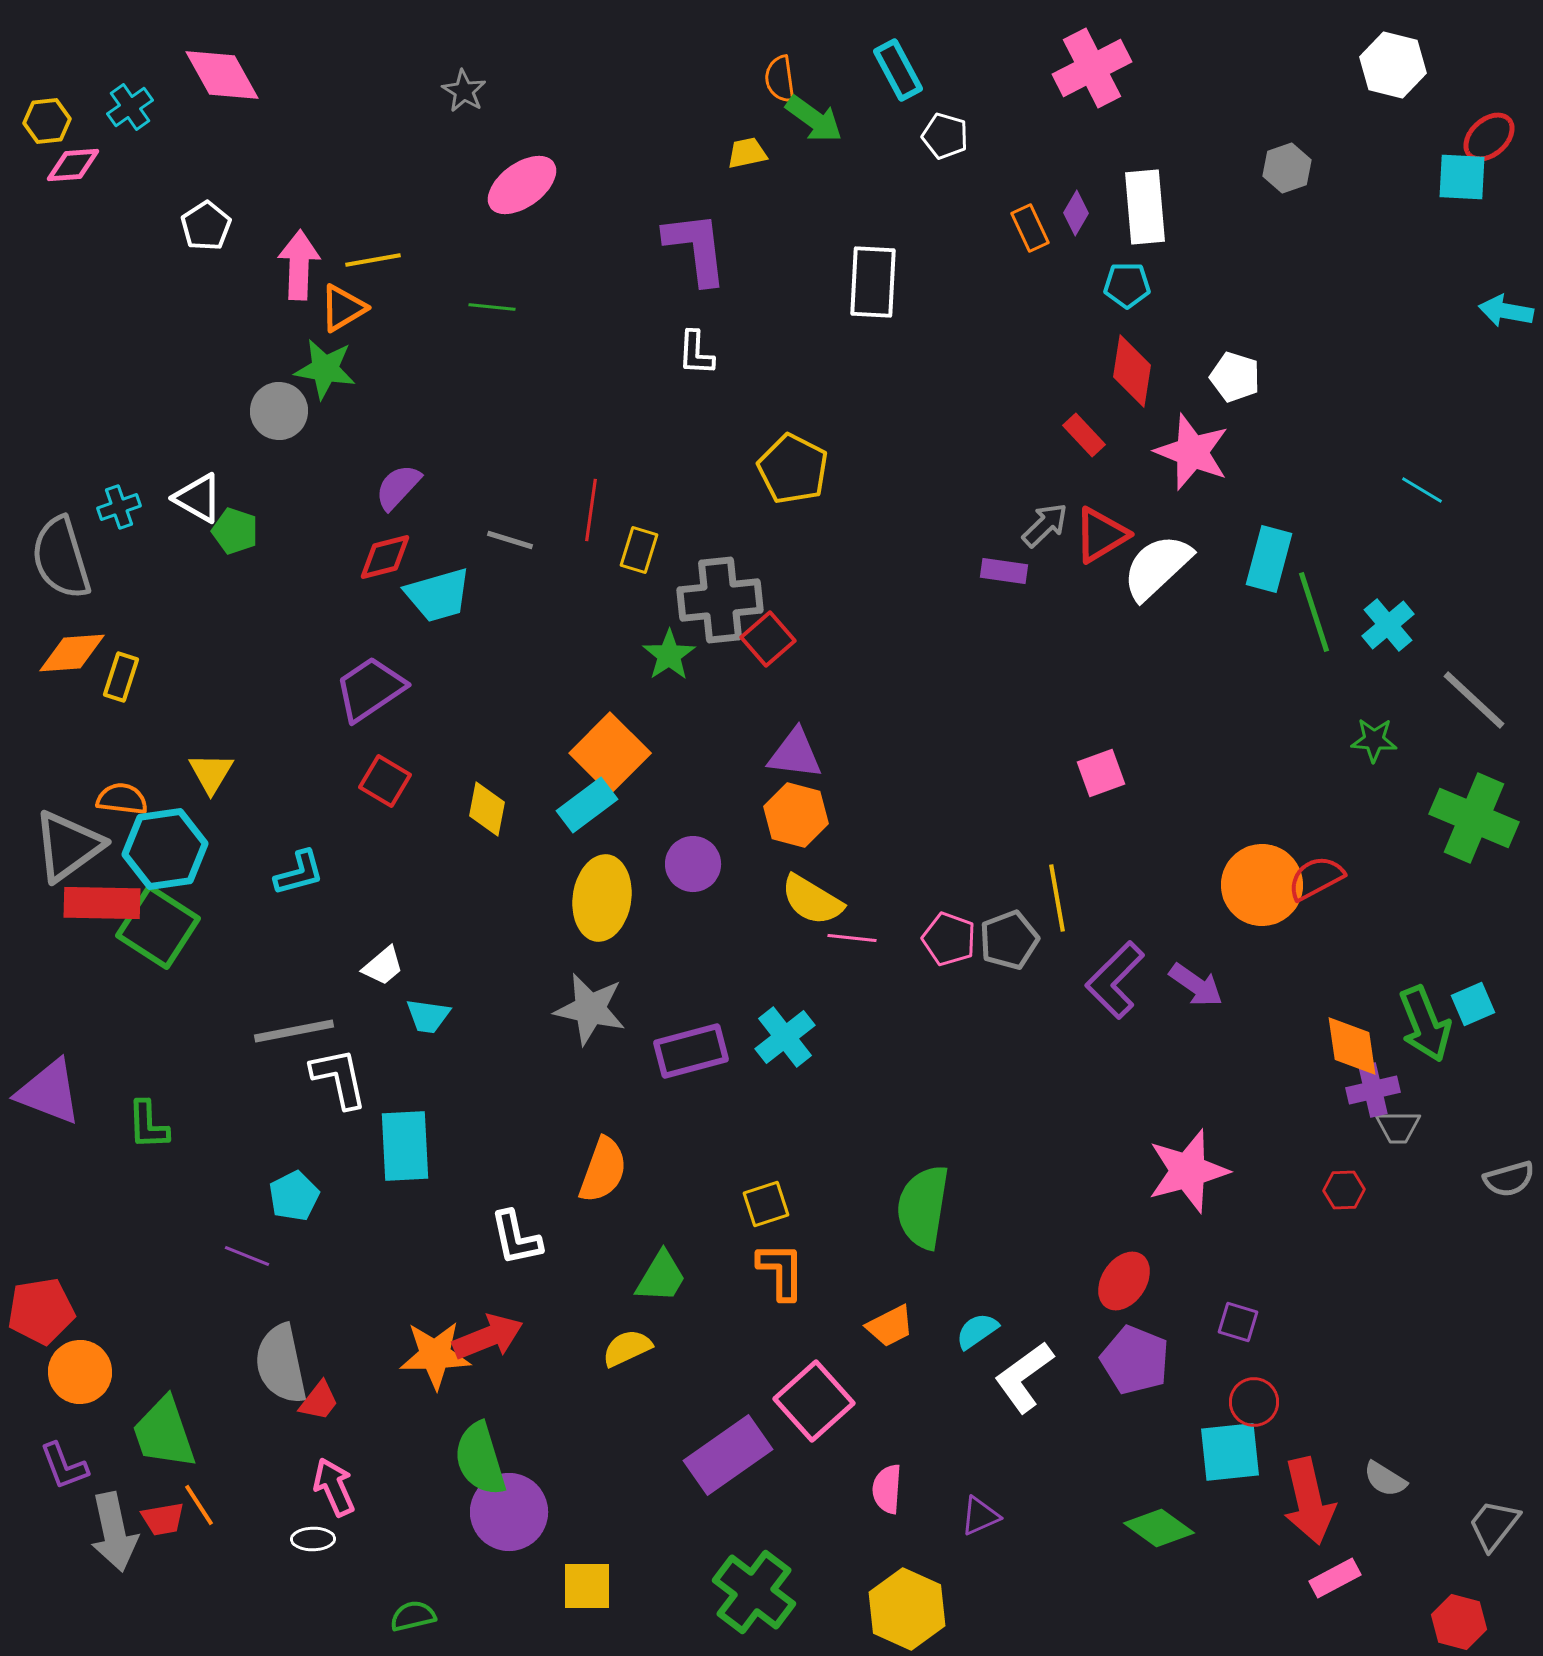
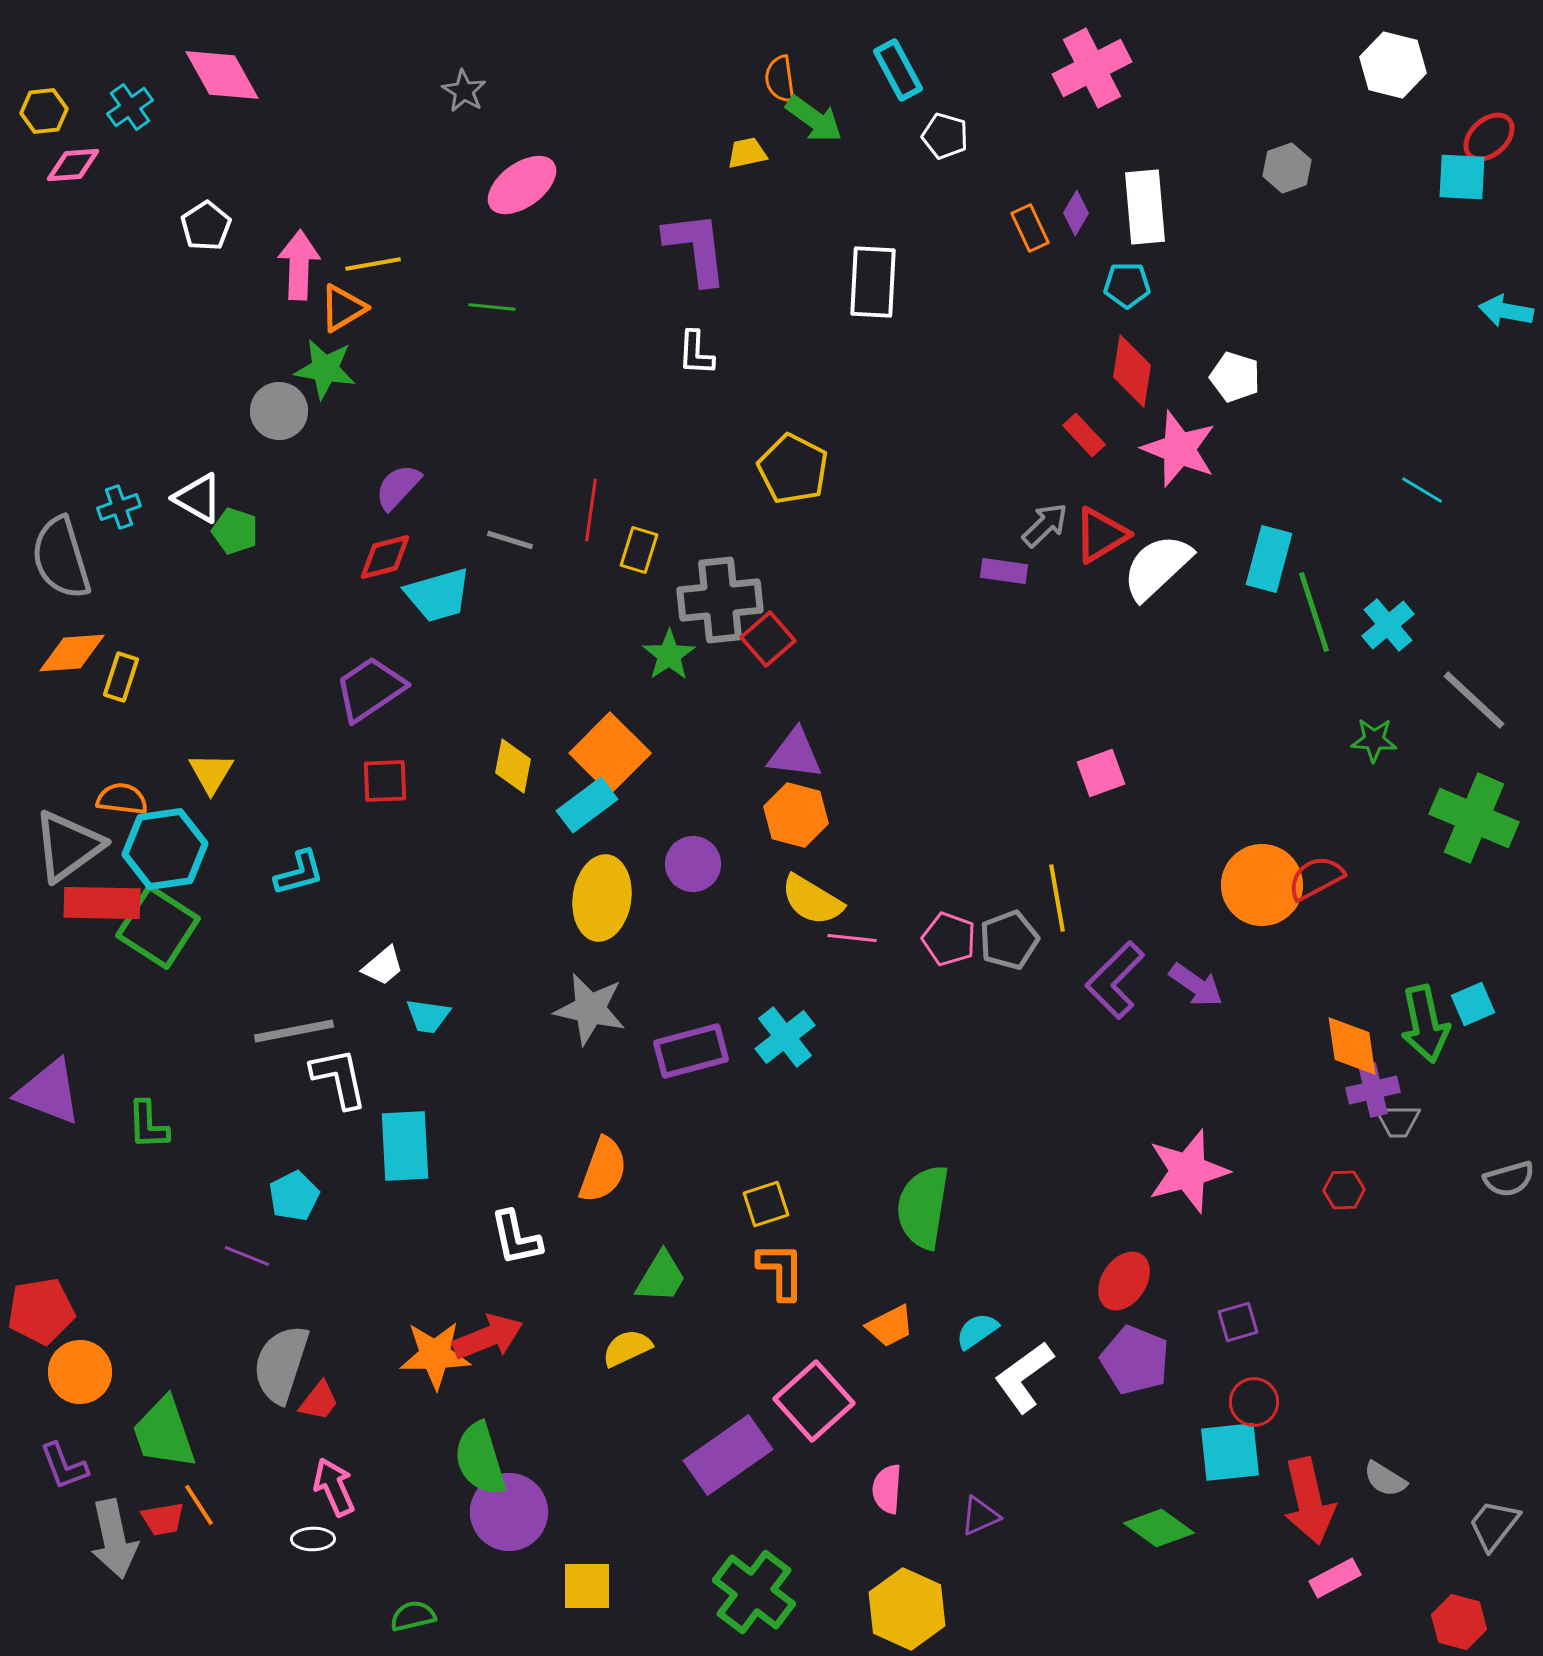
yellow hexagon at (47, 121): moved 3 px left, 10 px up
yellow line at (373, 260): moved 4 px down
pink star at (1192, 452): moved 13 px left, 3 px up
red square at (385, 781): rotated 33 degrees counterclockwise
yellow diamond at (487, 809): moved 26 px right, 43 px up
green arrow at (1425, 1024): rotated 10 degrees clockwise
gray trapezoid at (1398, 1127): moved 6 px up
purple square at (1238, 1322): rotated 33 degrees counterclockwise
gray semicircle at (281, 1364): rotated 30 degrees clockwise
gray arrow at (114, 1532): moved 7 px down
